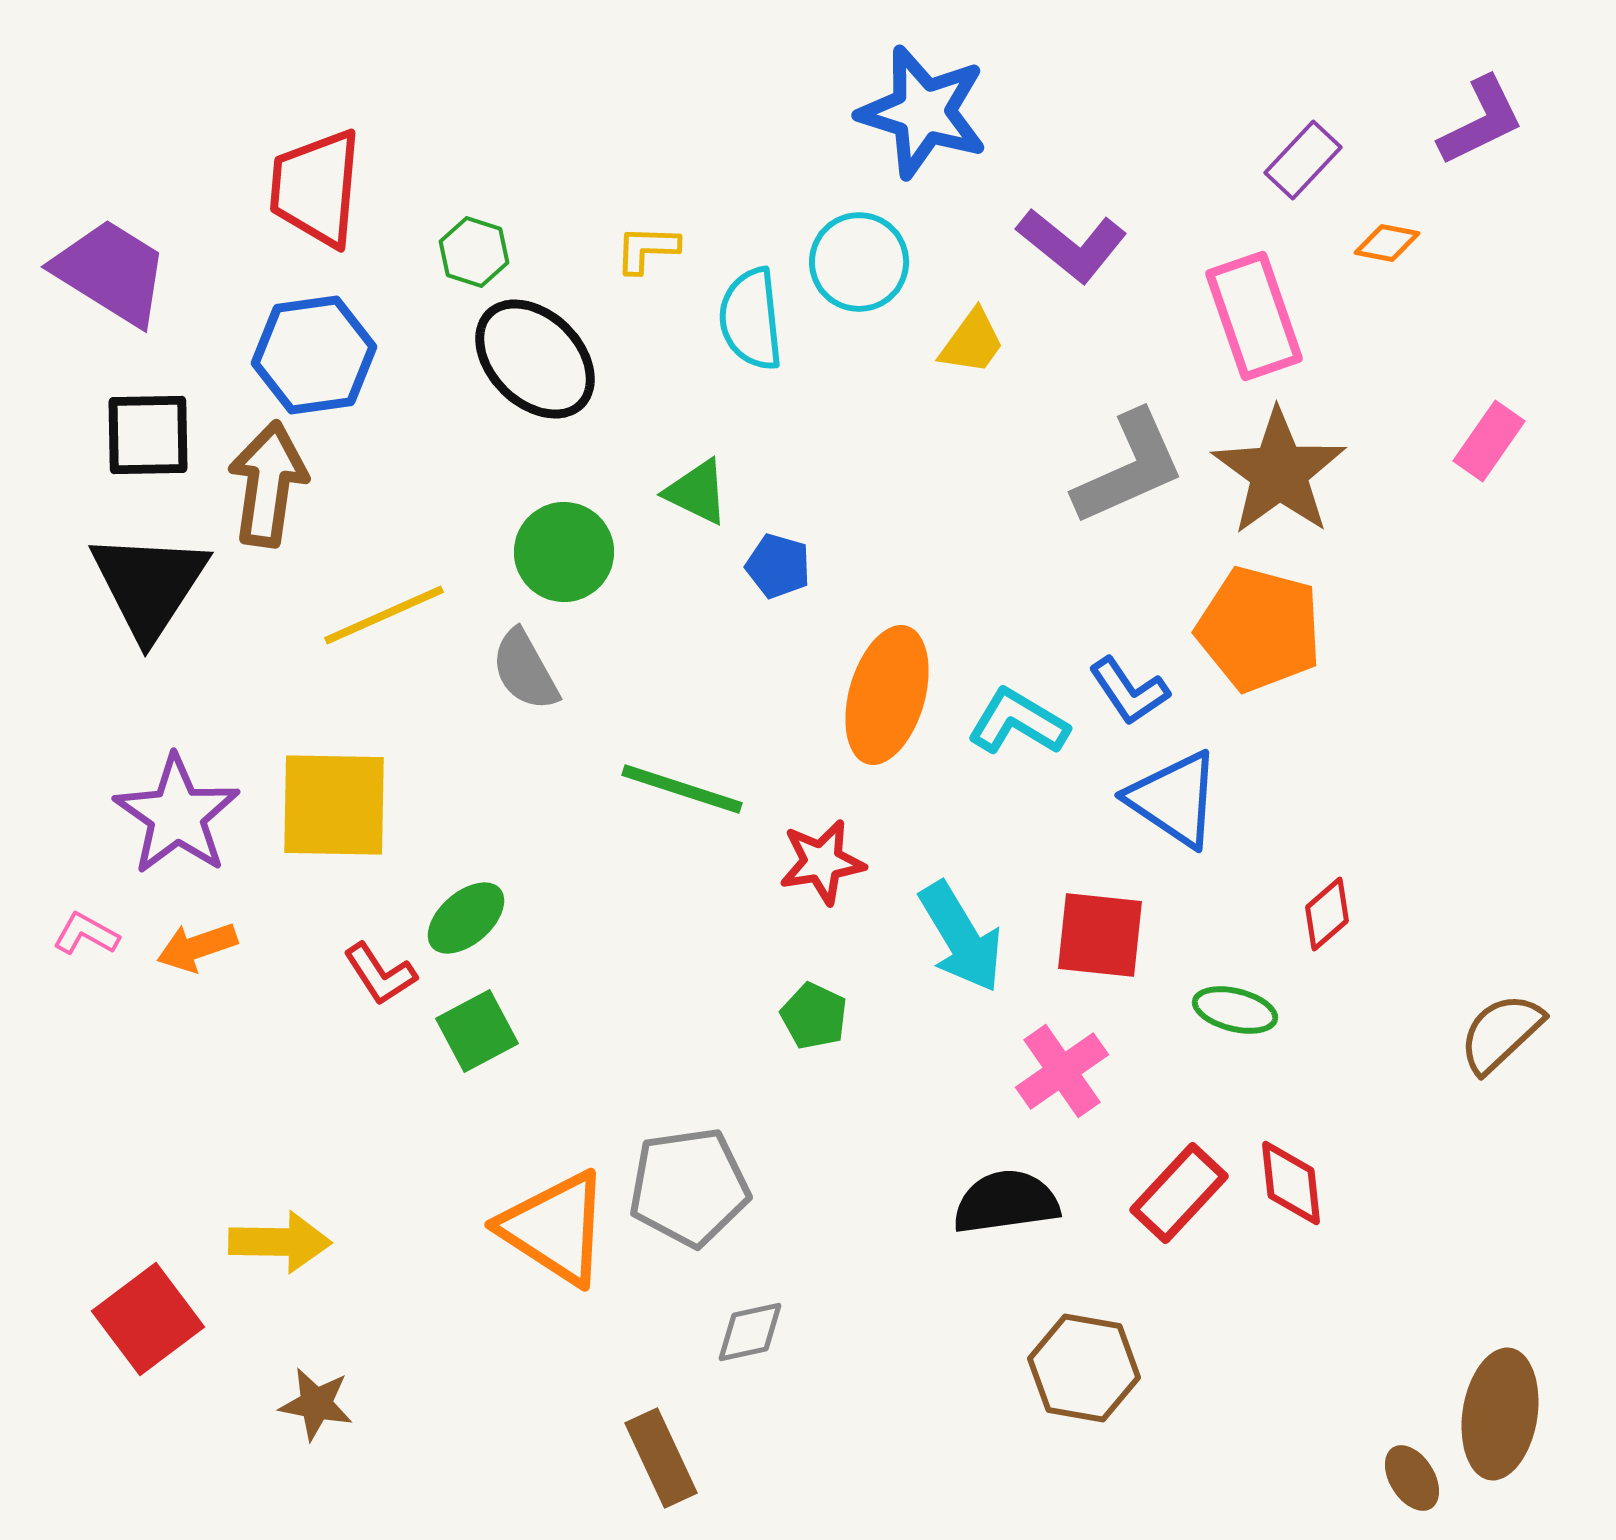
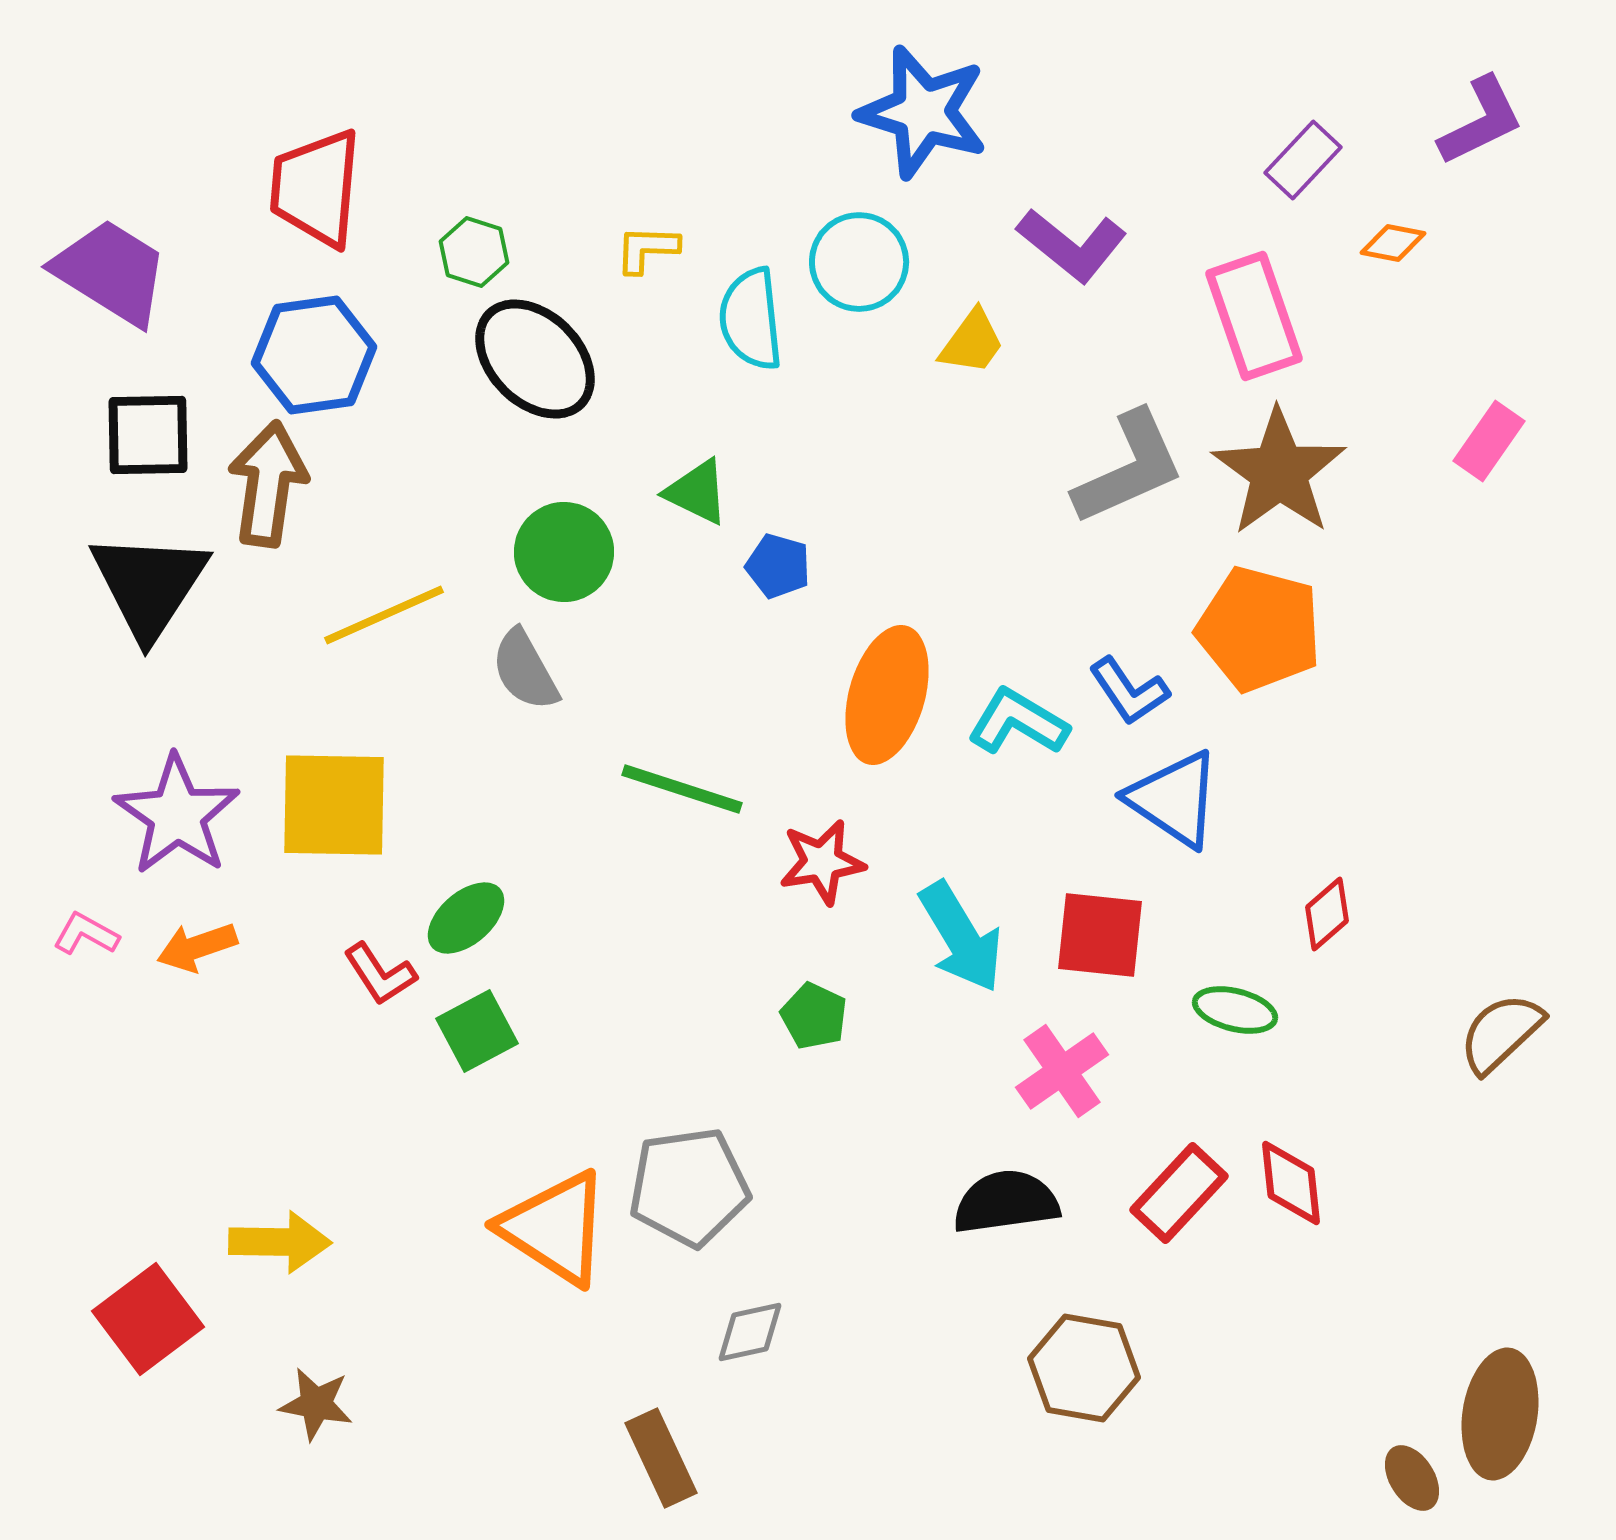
orange diamond at (1387, 243): moved 6 px right
